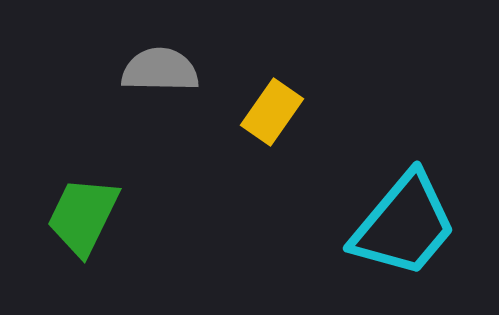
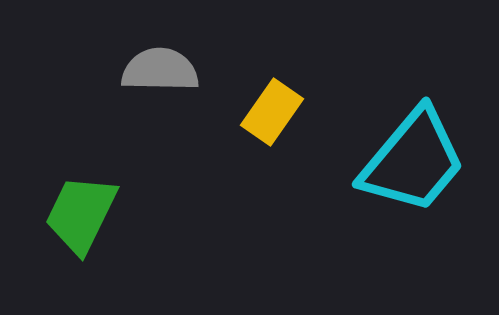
green trapezoid: moved 2 px left, 2 px up
cyan trapezoid: moved 9 px right, 64 px up
